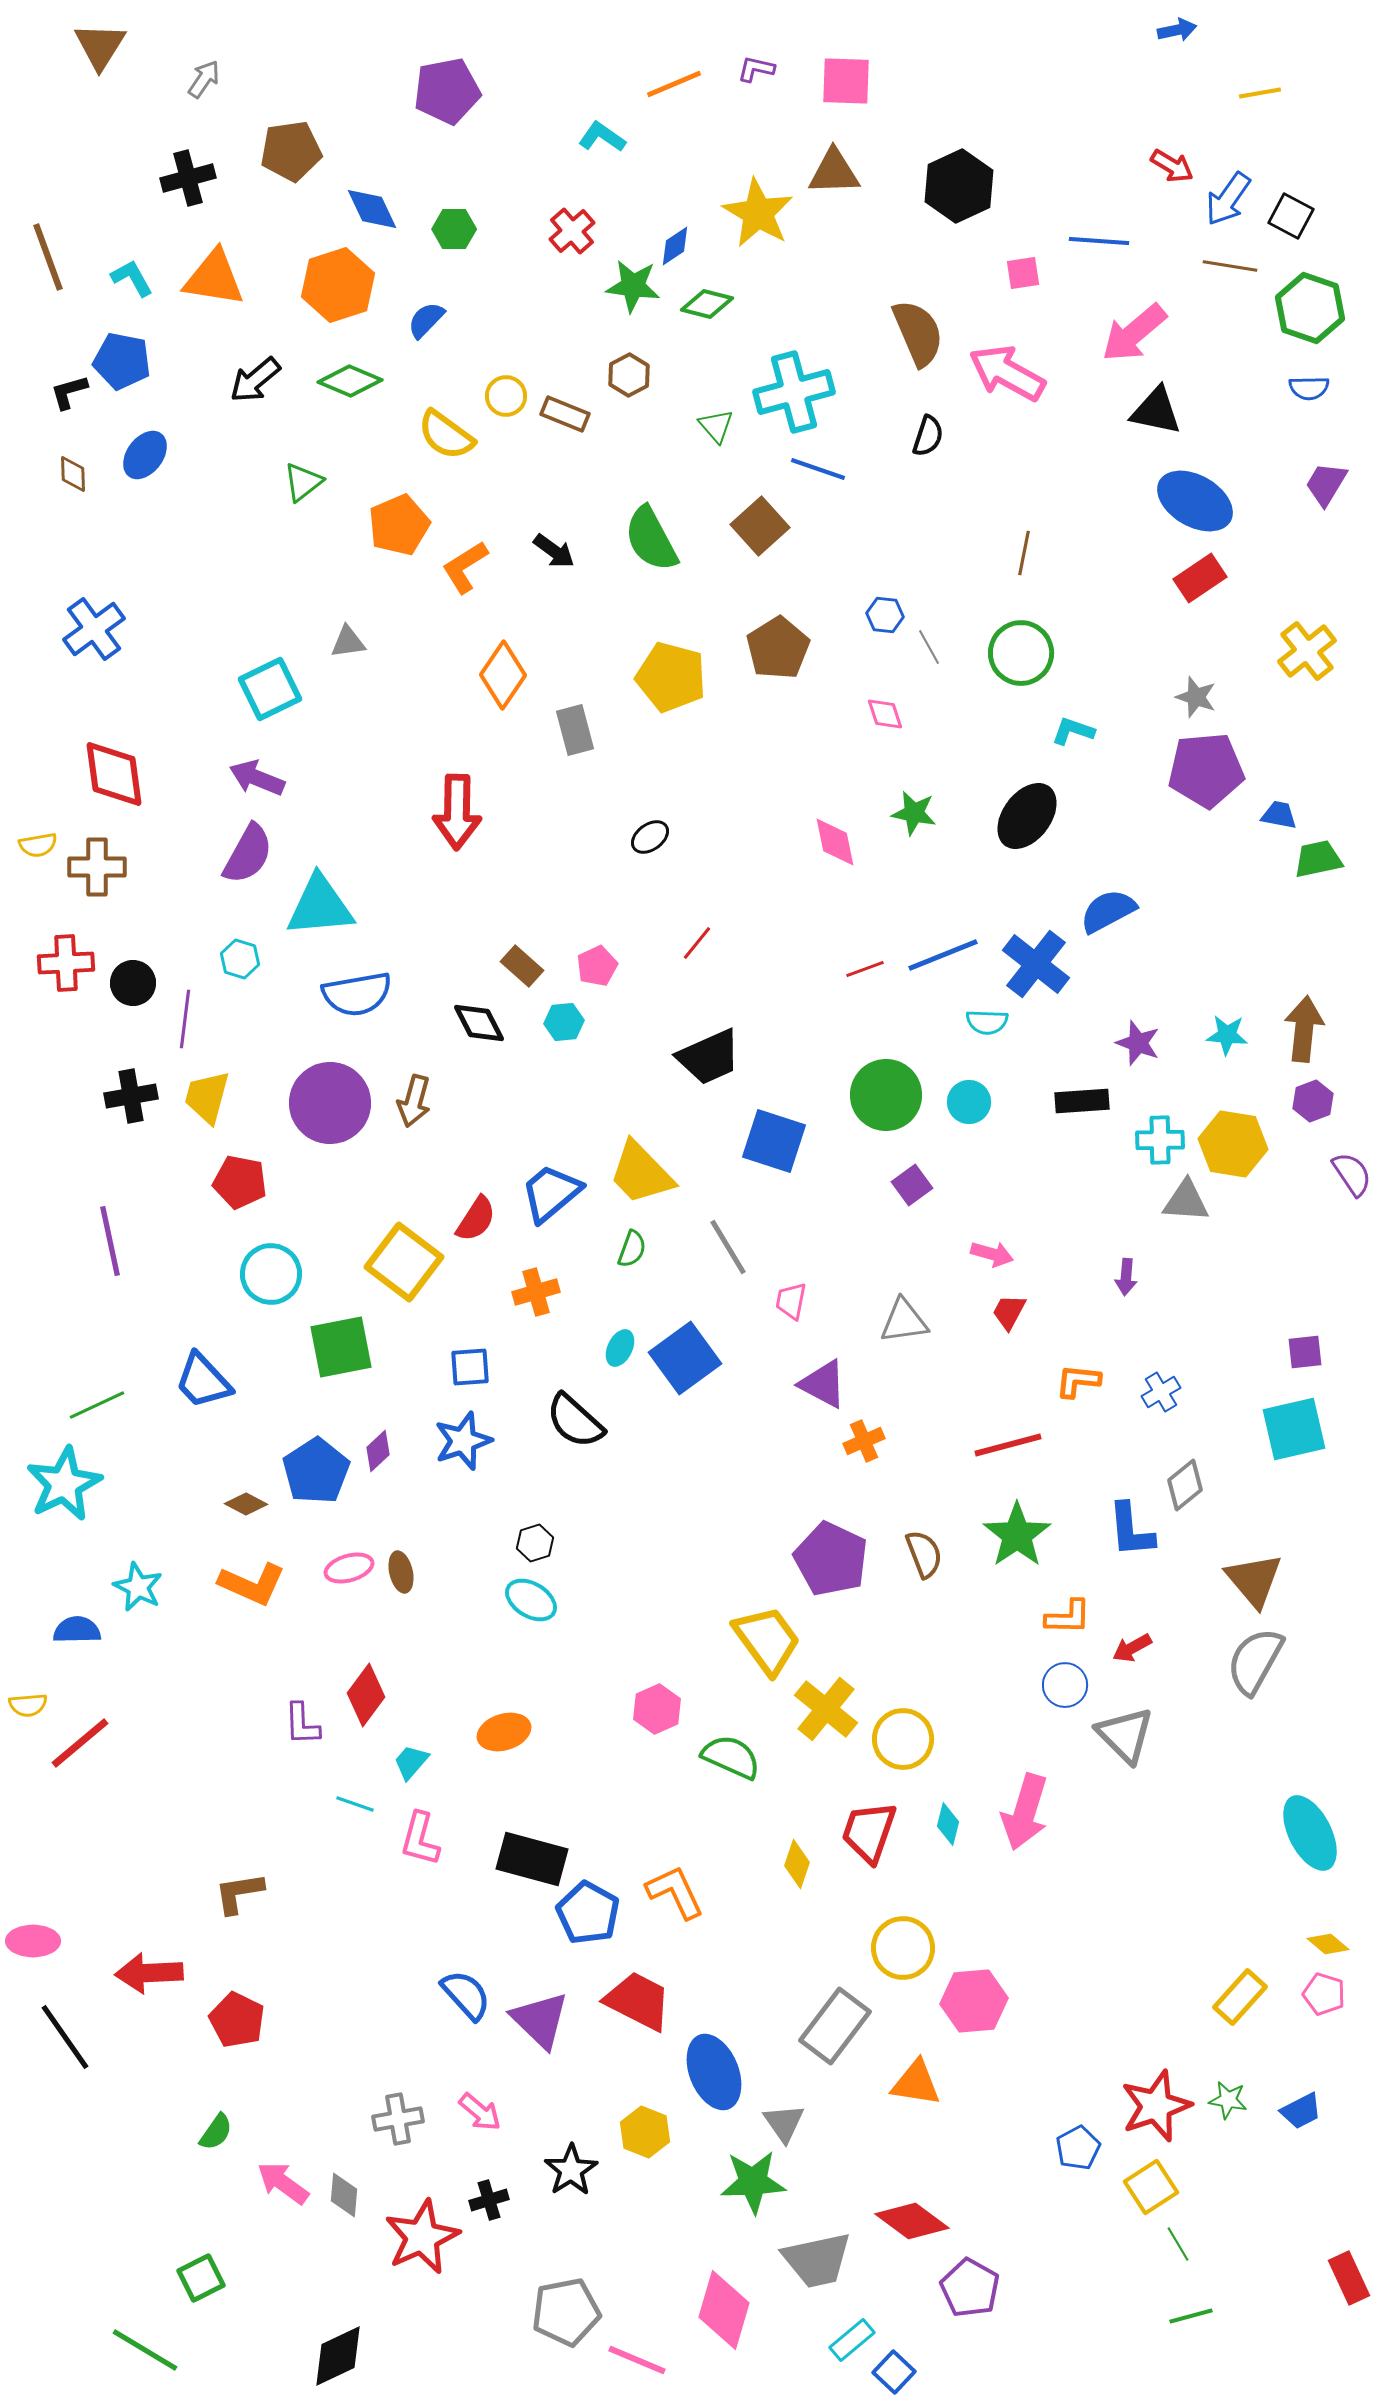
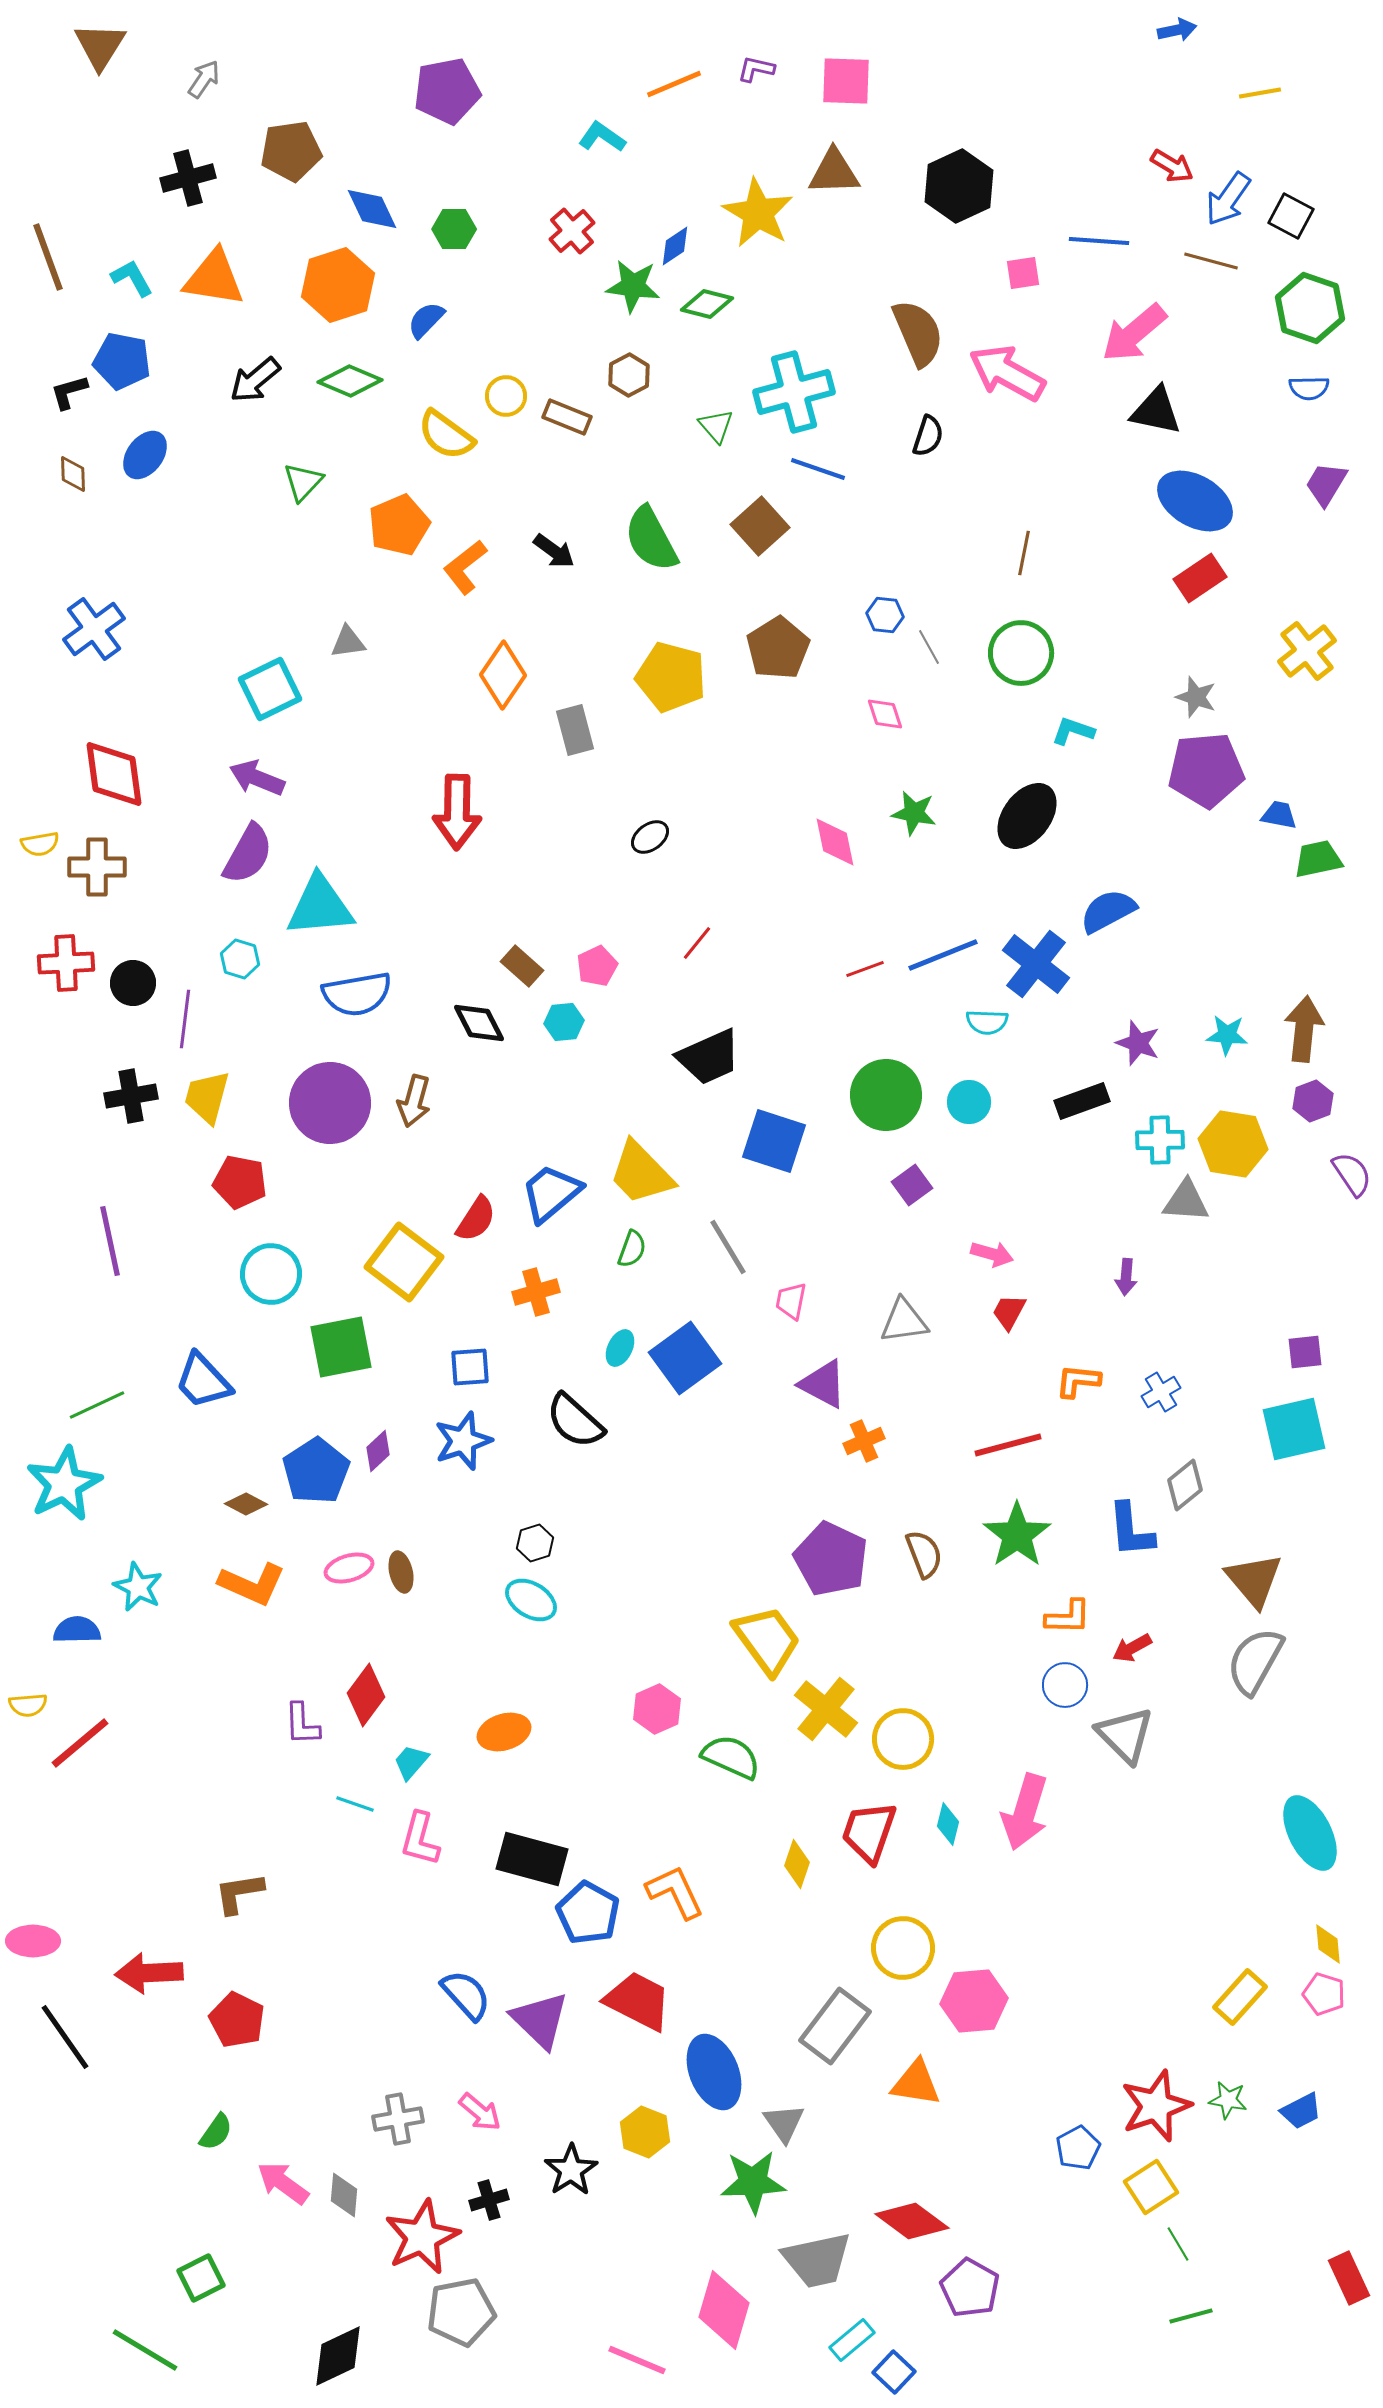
brown line at (1230, 266): moved 19 px left, 5 px up; rotated 6 degrees clockwise
brown rectangle at (565, 414): moved 2 px right, 3 px down
green triangle at (303, 482): rotated 9 degrees counterclockwise
orange L-shape at (465, 567): rotated 6 degrees counterclockwise
yellow semicircle at (38, 845): moved 2 px right, 1 px up
black rectangle at (1082, 1101): rotated 16 degrees counterclockwise
yellow diamond at (1328, 1944): rotated 45 degrees clockwise
gray pentagon at (566, 2312): moved 105 px left
